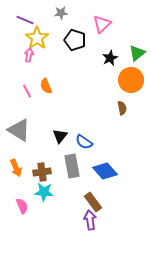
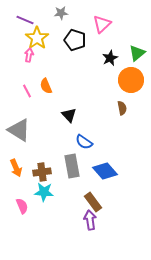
black triangle: moved 9 px right, 21 px up; rotated 21 degrees counterclockwise
